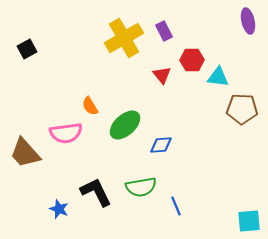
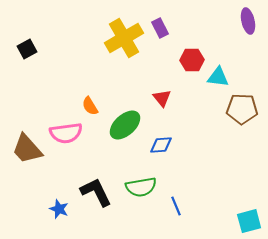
purple rectangle: moved 4 px left, 3 px up
red triangle: moved 23 px down
brown trapezoid: moved 2 px right, 4 px up
cyan square: rotated 10 degrees counterclockwise
